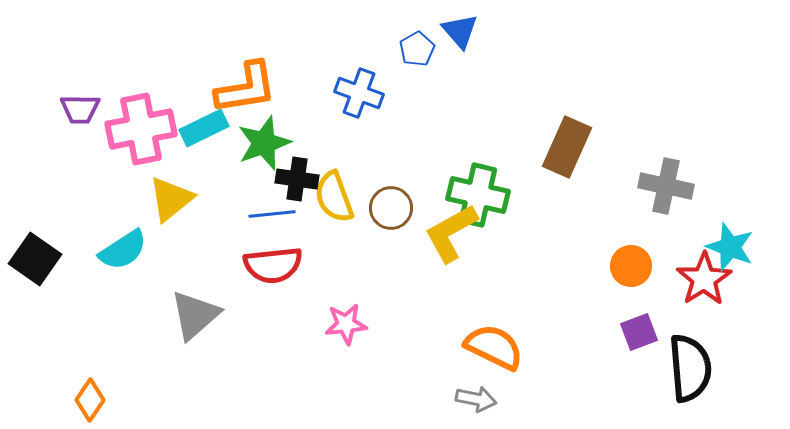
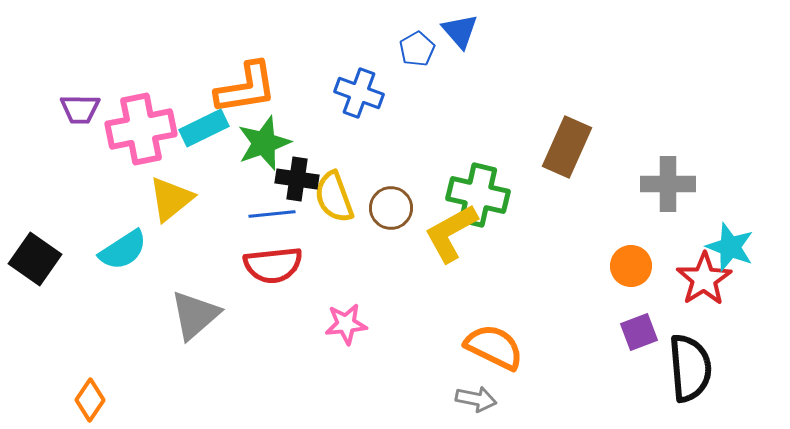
gray cross: moved 2 px right, 2 px up; rotated 12 degrees counterclockwise
